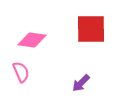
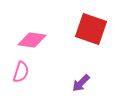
red square: rotated 20 degrees clockwise
pink semicircle: rotated 40 degrees clockwise
